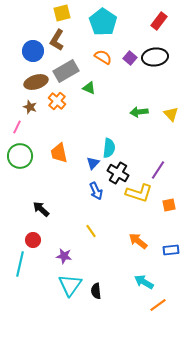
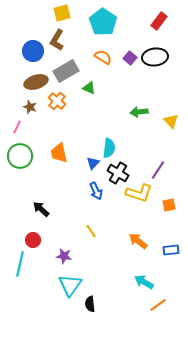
yellow triangle: moved 7 px down
black semicircle: moved 6 px left, 13 px down
